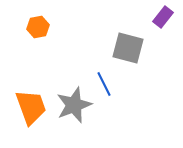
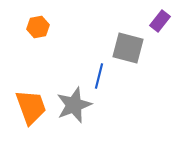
purple rectangle: moved 3 px left, 4 px down
blue line: moved 5 px left, 8 px up; rotated 40 degrees clockwise
